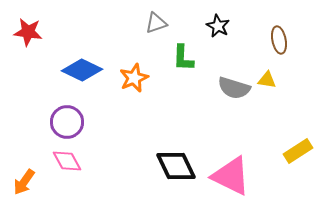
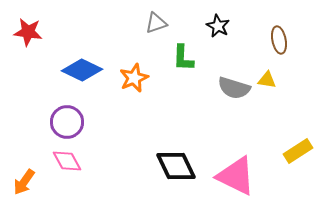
pink triangle: moved 5 px right
